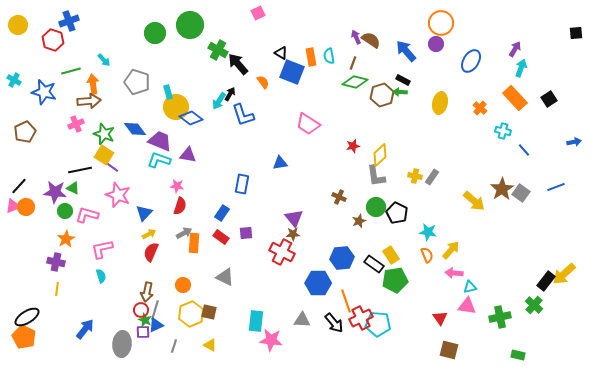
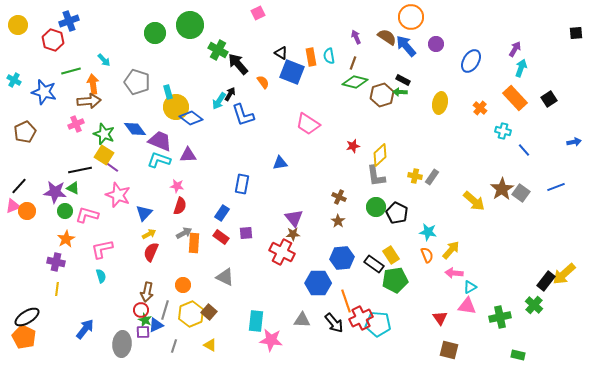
orange circle at (441, 23): moved 30 px left, 6 px up
brown semicircle at (371, 40): moved 16 px right, 3 px up
blue arrow at (406, 51): moved 5 px up
purple triangle at (188, 155): rotated 12 degrees counterclockwise
orange circle at (26, 207): moved 1 px right, 4 px down
brown star at (359, 221): moved 21 px left; rotated 16 degrees counterclockwise
cyan triangle at (470, 287): rotated 16 degrees counterclockwise
gray line at (155, 310): moved 10 px right
brown square at (209, 312): rotated 28 degrees clockwise
